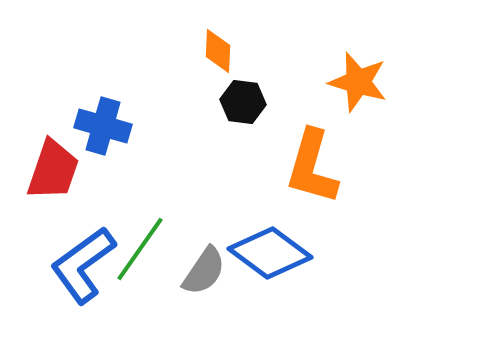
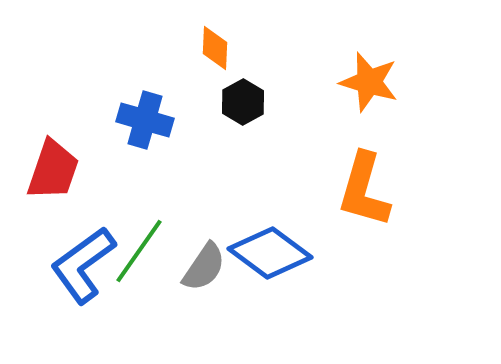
orange diamond: moved 3 px left, 3 px up
orange star: moved 11 px right
black hexagon: rotated 24 degrees clockwise
blue cross: moved 42 px right, 6 px up
orange L-shape: moved 52 px right, 23 px down
green line: moved 1 px left, 2 px down
gray semicircle: moved 4 px up
